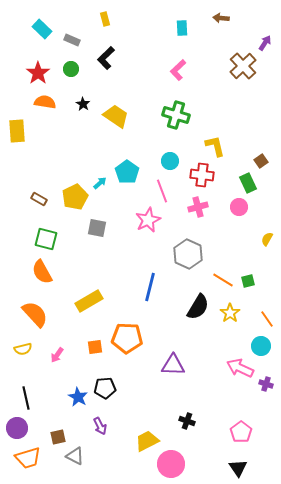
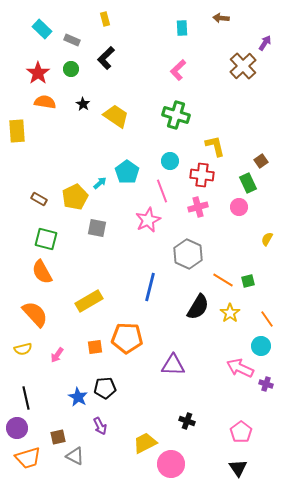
yellow trapezoid at (147, 441): moved 2 px left, 2 px down
